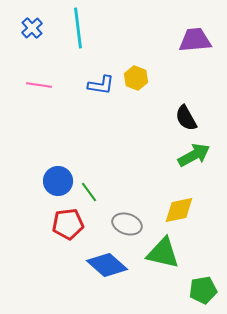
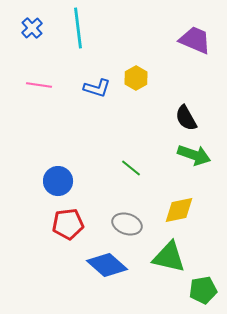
purple trapezoid: rotated 28 degrees clockwise
yellow hexagon: rotated 10 degrees clockwise
blue L-shape: moved 4 px left, 3 px down; rotated 8 degrees clockwise
green arrow: rotated 48 degrees clockwise
green line: moved 42 px right, 24 px up; rotated 15 degrees counterclockwise
green triangle: moved 6 px right, 4 px down
